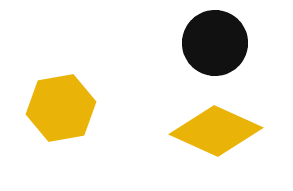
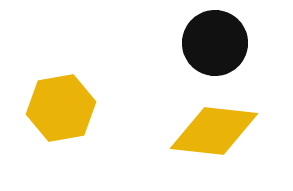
yellow diamond: moved 2 px left; rotated 18 degrees counterclockwise
